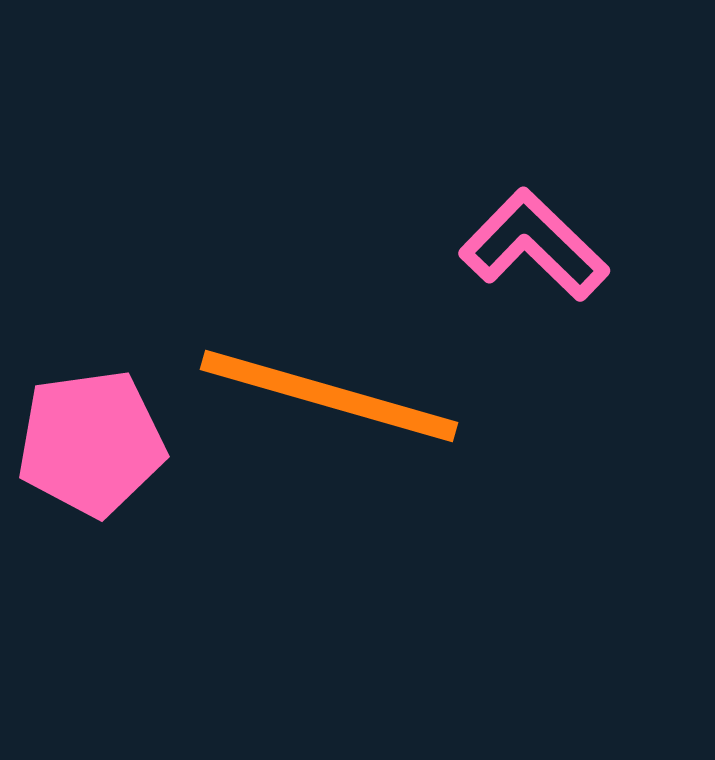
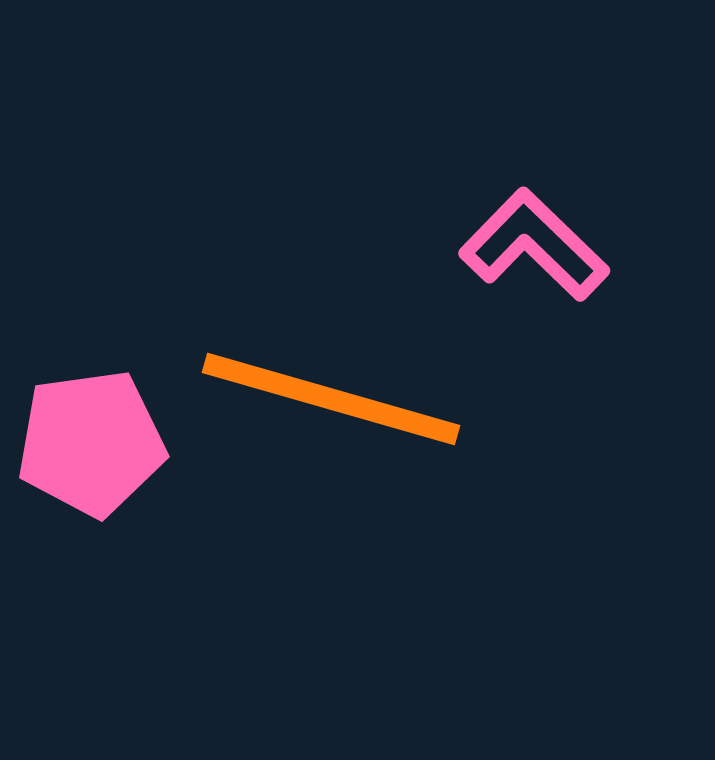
orange line: moved 2 px right, 3 px down
